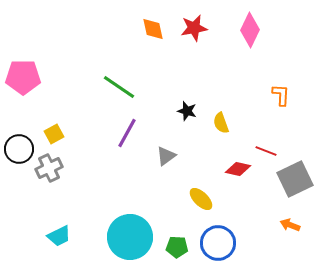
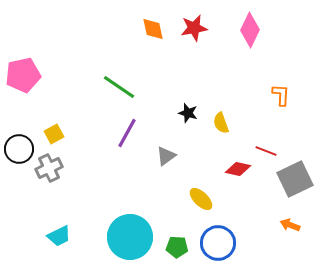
pink pentagon: moved 2 px up; rotated 12 degrees counterclockwise
black star: moved 1 px right, 2 px down
